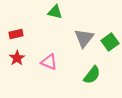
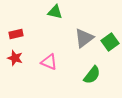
gray triangle: rotated 15 degrees clockwise
red star: moved 2 px left; rotated 21 degrees counterclockwise
